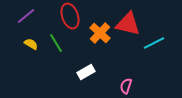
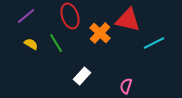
red triangle: moved 4 px up
white rectangle: moved 4 px left, 4 px down; rotated 18 degrees counterclockwise
